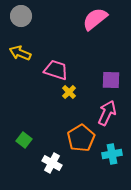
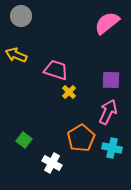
pink semicircle: moved 12 px right, 4 px down
yellow arrow: moved 4 px left, 2 px down
pink arrow: moved 1 px right, 1 px up
cyan cross: moved 6 px up; rotated 24 degrees clockwise
